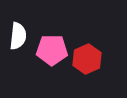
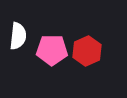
red hexagon: moved 8 px up
